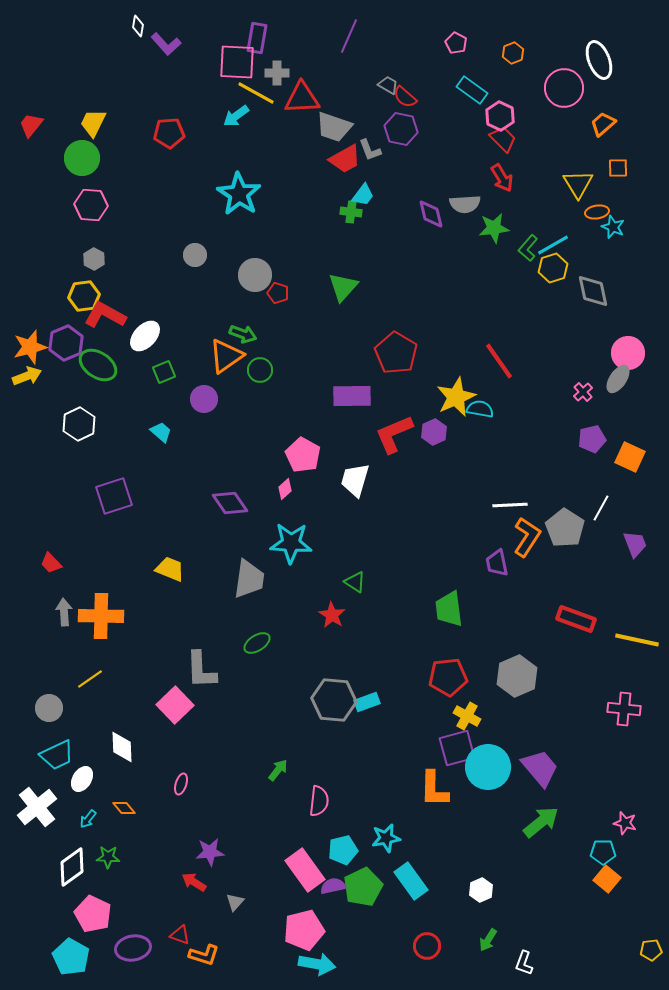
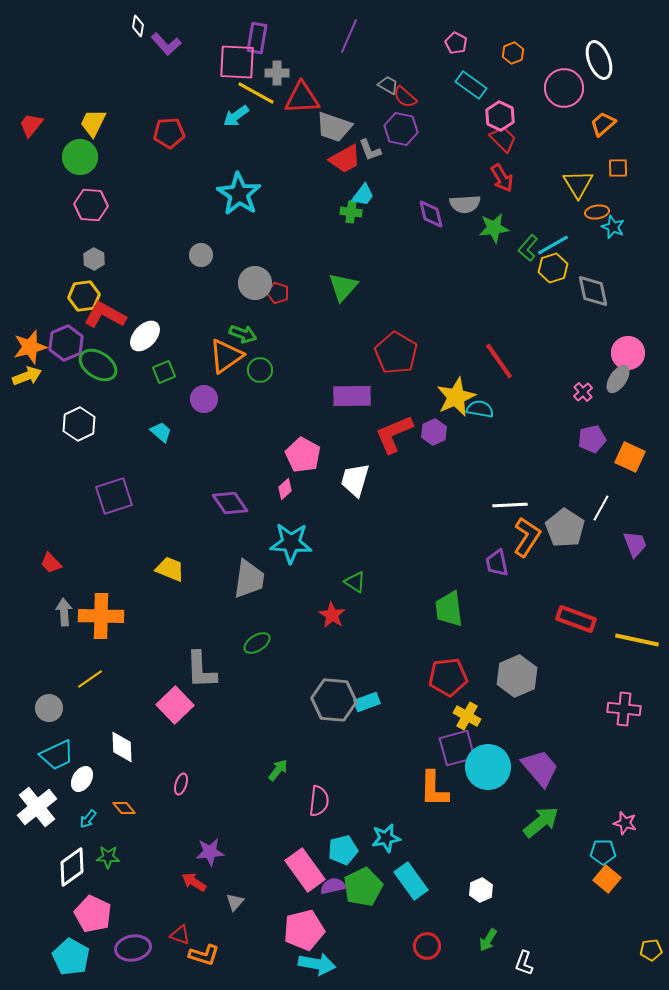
cyan rectangle at (472, 90): moved 1 px left, 5 px up
green circle at (82, 158): moved 2 px left, 1 px up
gray circle at (195, 255): moved 6 px right
gray circle at (255, 275): moved 8 px down
